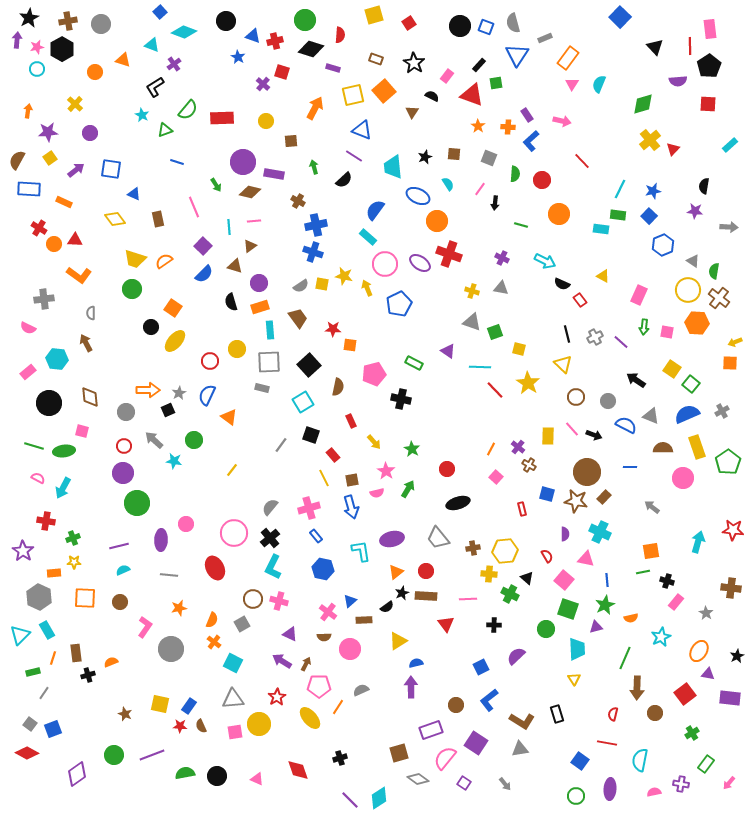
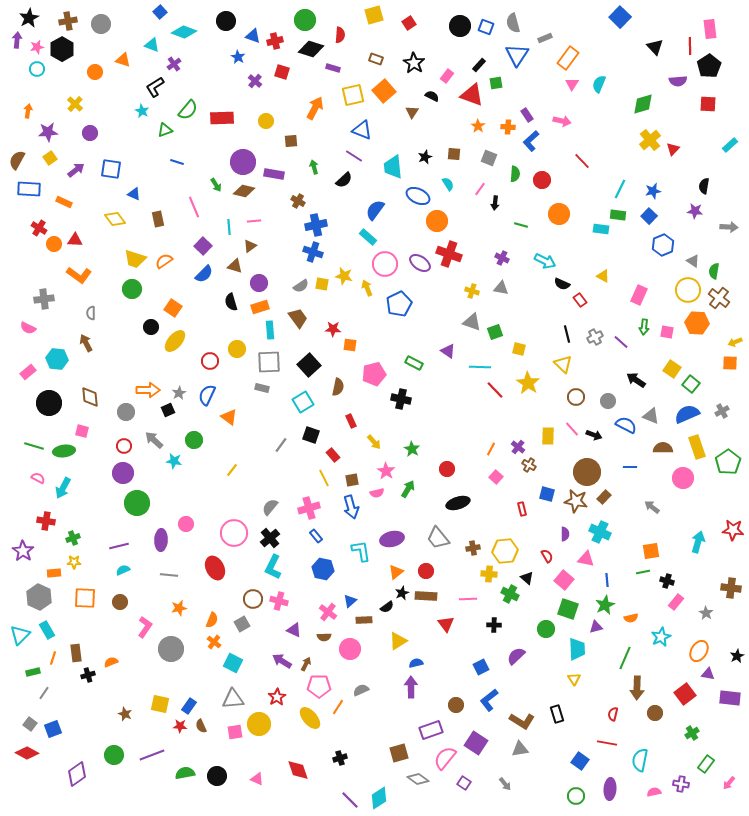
purple cross at (263, 84): moved 8 px left, 3 px up
cyan star at (142, 115): moved 4 px up
brown diamond at (250, 192): moved 6 px left, 1 px up
purple triangle at (290, 634): moved 4 px right, 4 px up
